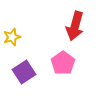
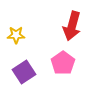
red arrow: moved 3 px left
yellow star: moved 4 px right, 2 px up; rotated 18 degrees clockwise
